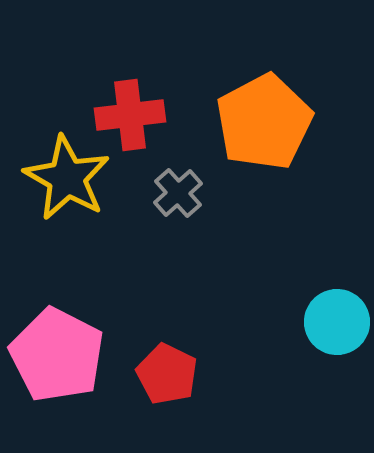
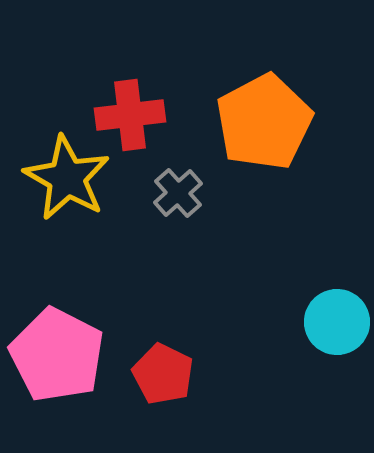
red pentagon: moved 4 px left
